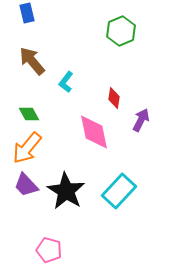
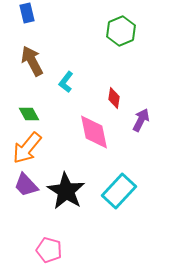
brown arrow: rotated 12 degrees clockwise
